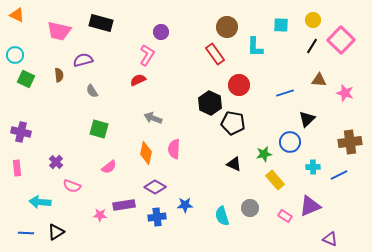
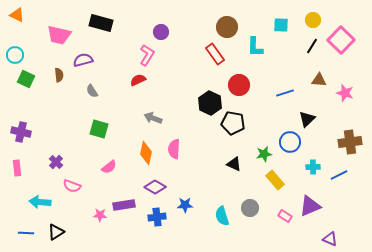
pink trapezoid at (59, 31): moved 4 px down
